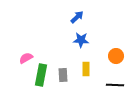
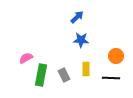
gray rectangle: moved 1 px right; rotated 24 degrees counterclockwise
black line: moved 4 px left, 7 px up
